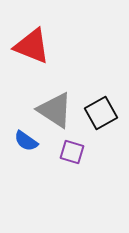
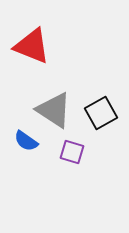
gray triangle: moved 1 px left
